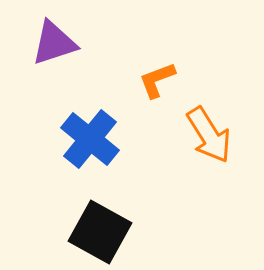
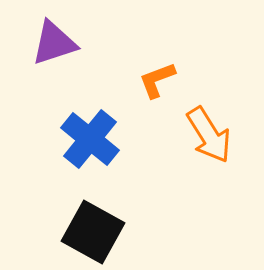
black square: moved 7 px left
